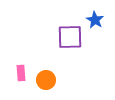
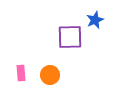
blue star: rotated 18 degrees clockwise
orange circle: moved 4 px right, 5 px up
